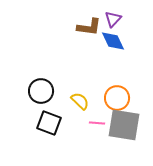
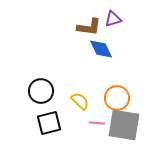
purple triangle: rotated 30 degrees clockwise
blue diamond: moved 12 px left, 8 px down
black square: rotated 35 degrees counterclockwise
